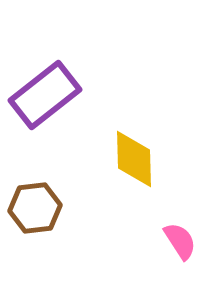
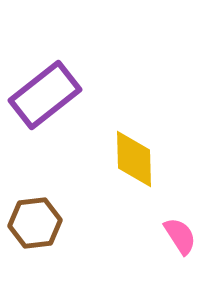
brown hexagon: moved 15 px down
pink semicircle: moved 5 px up
